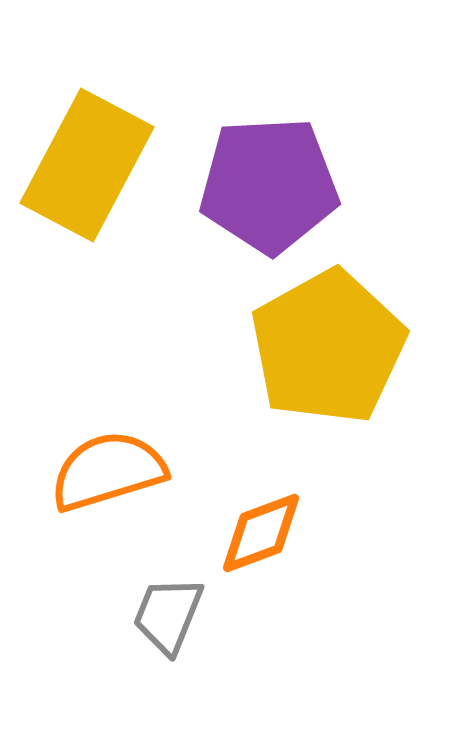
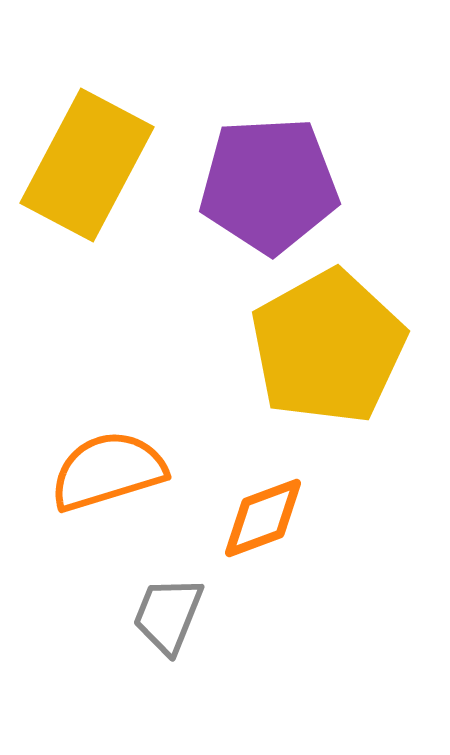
orange diamond: moved 2 px right, 15 px up
